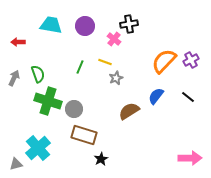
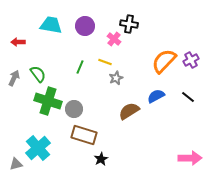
black cross: rotated 18 degrees clockwise
green semicircle: rotated 18 degrees counterclockwise
blue semicircle: rotated 24 degrees clockwise
